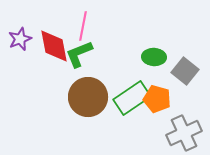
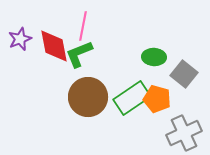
gray square: moved 1 px left, 3 px down
